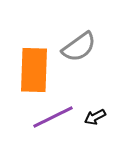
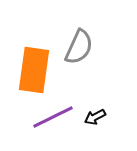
gray semicircle: rotated 30 degrees counterclockwise
orange rectangle: rotated 6 degrees clockwise
